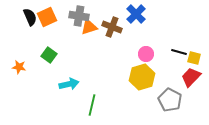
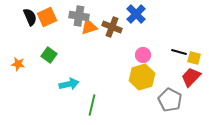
pink circle: moved 3 px left, 1 px down
orange star: moved 1 px left, 3 px up
